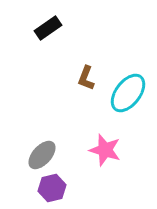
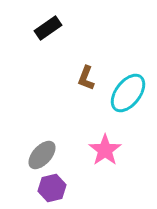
pink star: rotated 20 degrees clockwise
